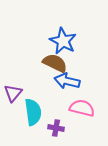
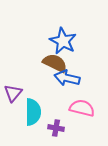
blue arrow: moved 3 px up
cyan semicircle: rotated 8 degrees clockwise
